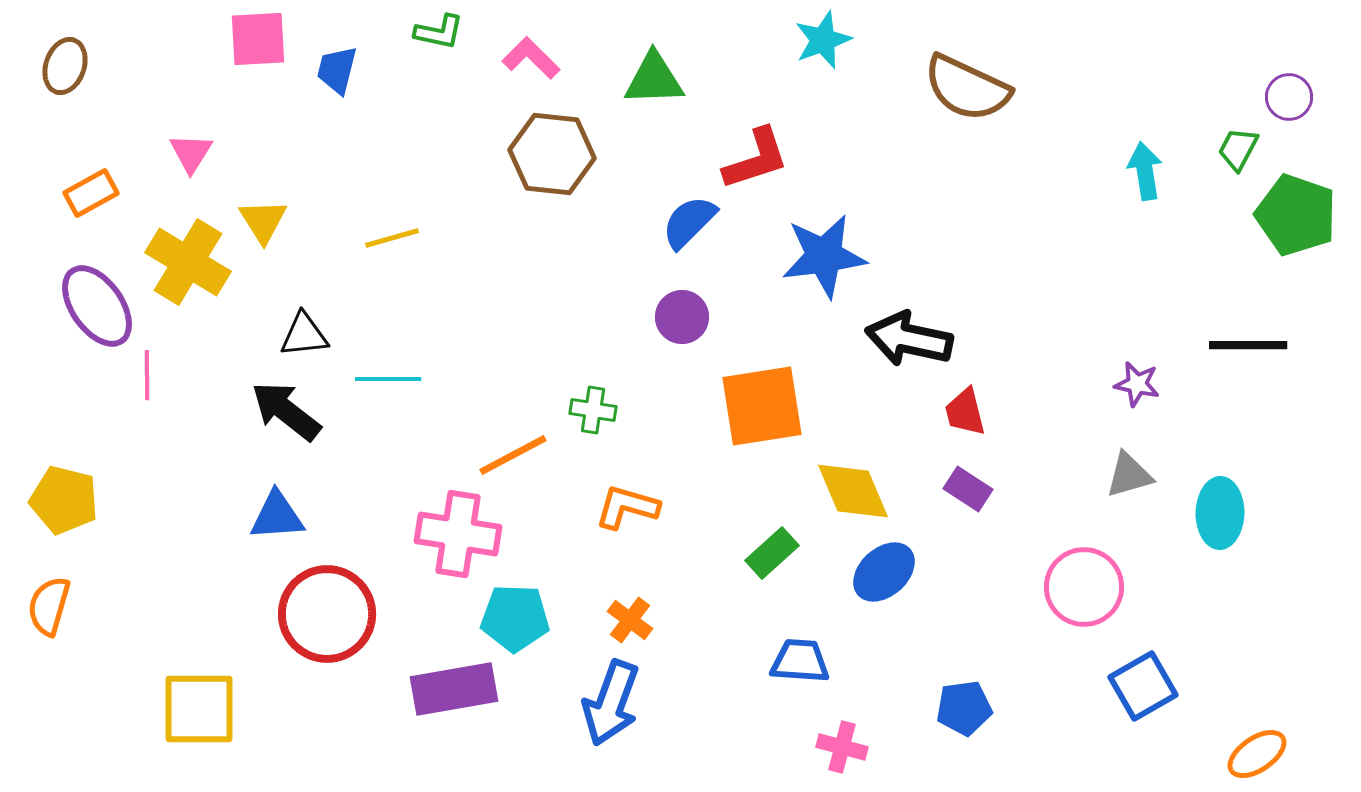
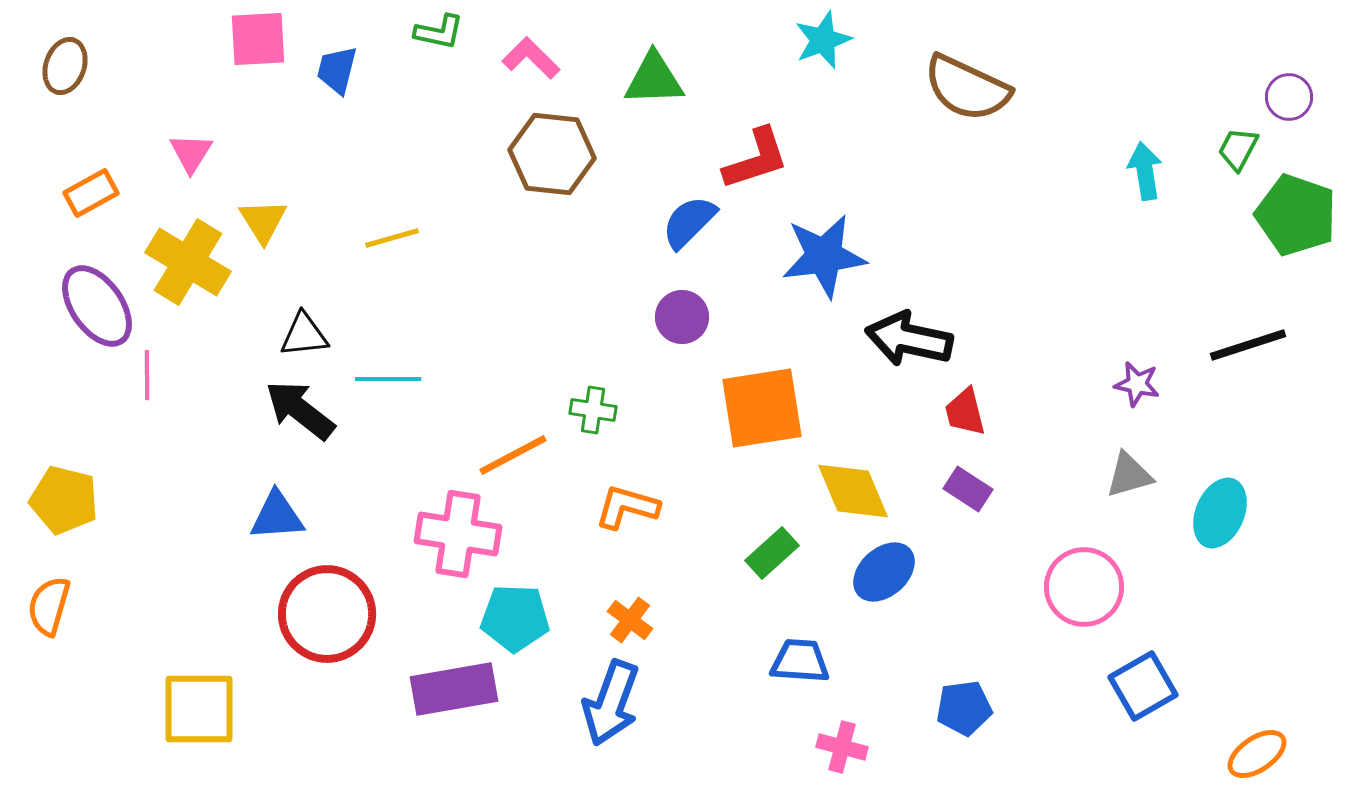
black line at (1248, 345): rotated 18 degrees counterclockwise
orange square at (762, 406): moved 2 px down
black arrow at (286, 411): moved 14 px right, 1 px up
cyan ellipse at (1220, 513): rotated 22 degrees clockwise
